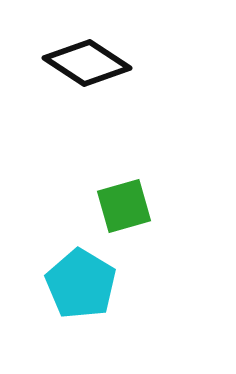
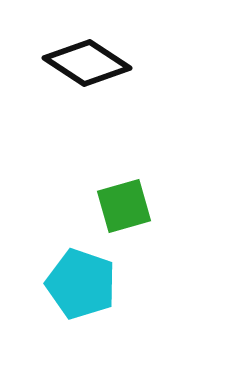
cyan pentagon: rotated 12 degrees counterclockwise
